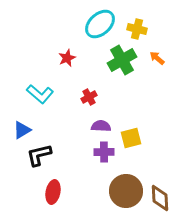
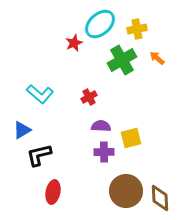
yellow cross: rotated 24 degrees counterclockwise
red star: moved 7 px right, 15 px up
